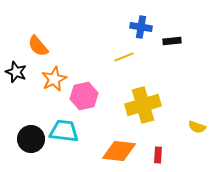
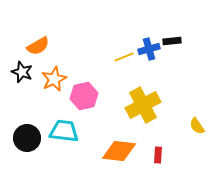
blue cross: moved 8 px right, 22 px down; rotated 25 degrees counterclockwise
orange semicircle: rotated 80 degrees counterclockwise
black star: moved 6 px right
yellow cross: rotated 12 degrees counterclockwise
yellow semicircle: moved 1 px up; rotated 36 degrees clockwise
black circle: moved 4 px left, 1 px up
